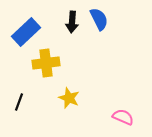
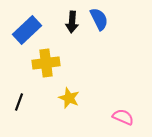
blue rectangle: moved 1 px right, 2 px up
